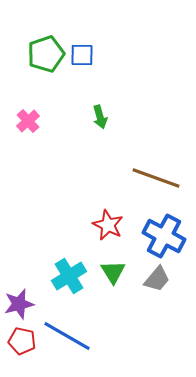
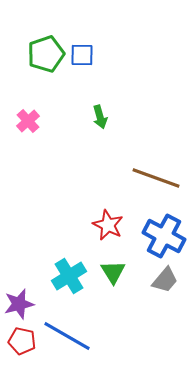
gray trapezoid: moved 8 px right, 1 px down
